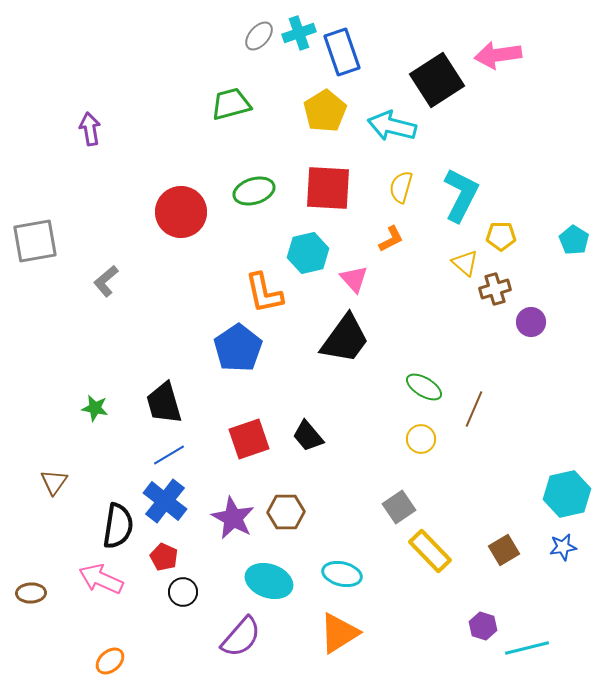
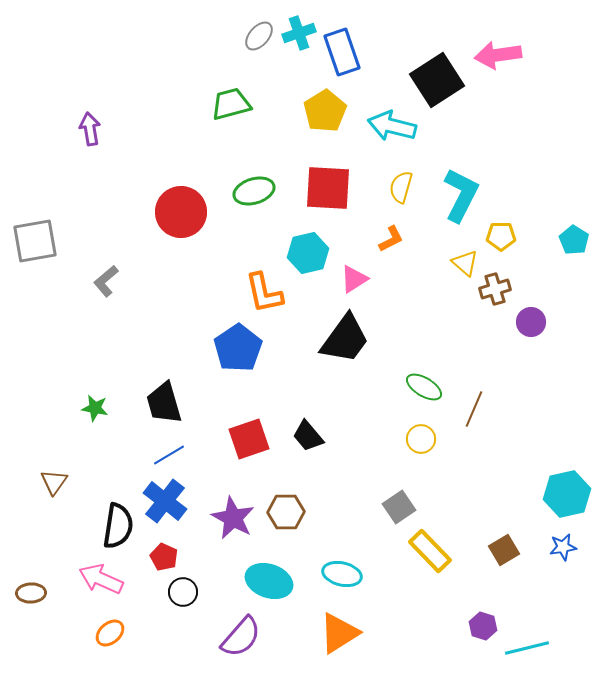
pink triangle at (354, 279): rotated 40 degrees clockwise
orange ellipse at (110, 661): moved 28 px up
